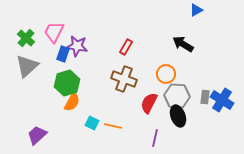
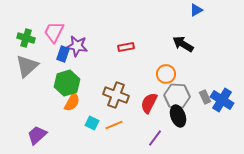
green cross: rotated 24 degrees counterclockwise
red rectangle: rotated 49 degrees clockwise
brown cross: moved 8 px left, 16 px down
gray rectangle: rotated 32 degrees counterclockwise
orange line: moved 1 px right, 1 px up; rotated 36 degrees counterclockwise
purple line: rotated 24 degrees clockwise
